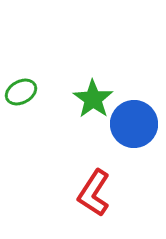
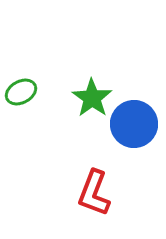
green star: moved 1 px left, 1 px up
red L-shape: rotated 12 degrees counterclockwise
